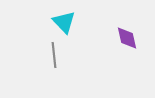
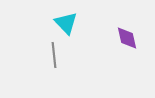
cyan triangle: moved 2 px right, 1 px down
